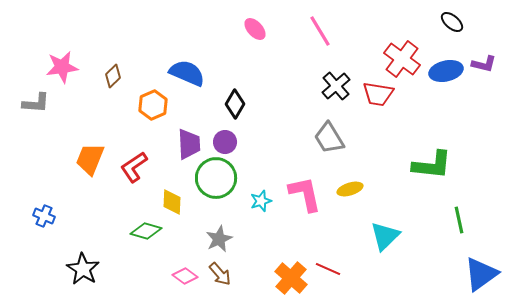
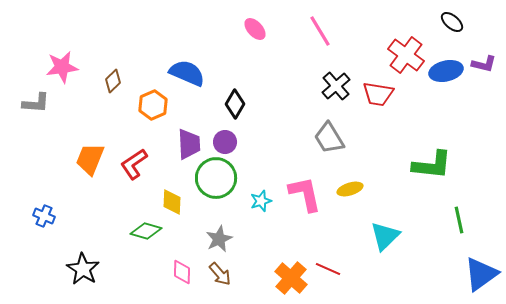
red cross: moved 4 px right, 4 px up
brown diamond: moved 5 px down
red L-shape: moved 3 px up
pink diamond: moved 3 px left, 4 px up; rotated 55 degrees clockwise
